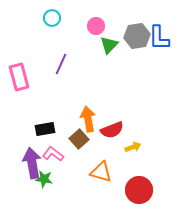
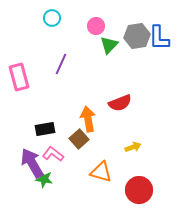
red semicircle: moved 8 px right, 27 px up
purple arrow: rotated 20 degrees counterclockwise
